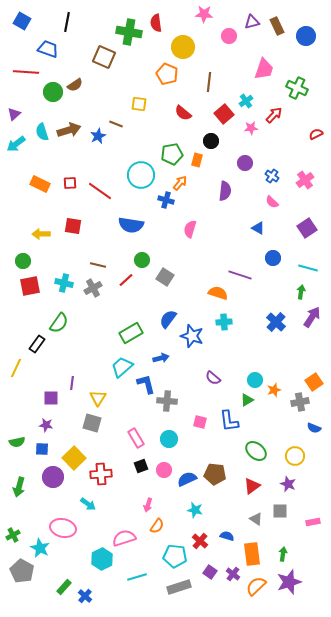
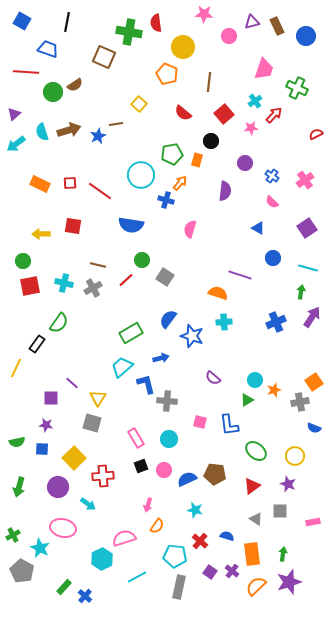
cyan cross at (246, 101): moved 9 px right
yellow square at (139, 104): rotated 35 degrees clockwise
brown line at (116, 124): rotated 32 degrees counterclockwise
blue cross at (276, 322): rotated 24 degrees clockwise
purple line at (72, 383): rotated 56 degrees counterclockwise
blue L-shape at (229, 421): moved 4 px down
red cross at (101, 474): moved 2 px right, 2 px down
purple circle at (53, 477): moved 5 px right, 10 px down
purple cross at (233, 574): moved 1 px left, 3 px up
cyan line at (137, 577): rotated 12 degrees counterclockwise
gray rectangle at (179, 587): rotated 60 degrees counterclockwise
